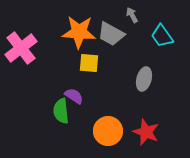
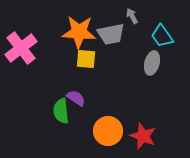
gray arrow: moved 1 px down
gray trapezoid: rotated 40 degrees counterclockwise
yellow square: moved 3 px left, 4 px up
gray ellipse: moved 8 px right, 16 px up
purple semicircle: moved 2 px right, 2 px down
red star: moved 3 px left, 4 px down
